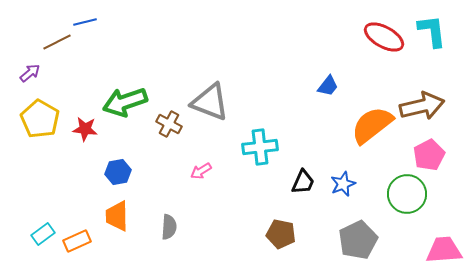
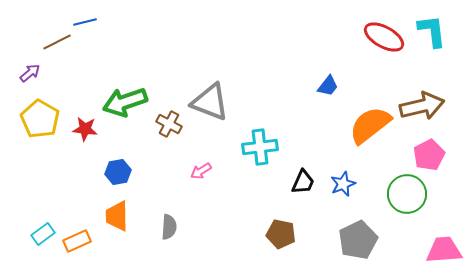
orange semicircle: moved 2 px left
